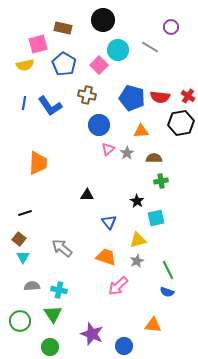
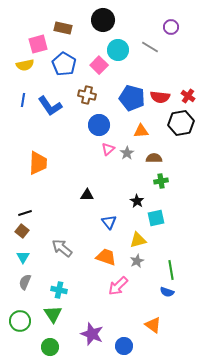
blue line at (24, 103): moved 1 px left, 3 px up
brown square at (19, 239): moved 3 px right, 8 px up
green line at (168, 270): moved 3 px right; rotated 18 degrees clockwise
gray semicircle at (32, 286): moved 7 px left, 4 px up; rotated 63 degrees counterclockwise
orange triangle at (153, 325): rotated 30 degrees clockwise
